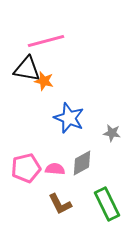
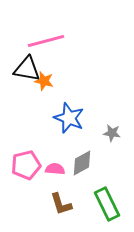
pink pentagon: moved 3 px up
brown L-shape: moved 1 px right; rotated 10 degrees clockwise
